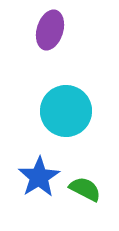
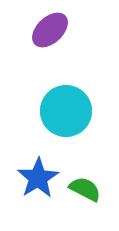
purple ellipse: rotated 30 degrees clockwise
blue star: moved 1 px left, 1 px down
